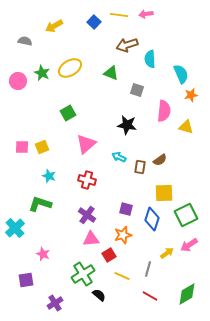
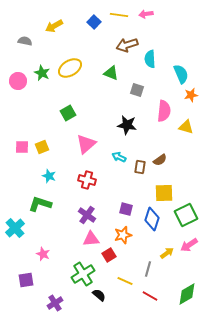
yellow line at (122, 276): moved 3 px right, 5 px down
